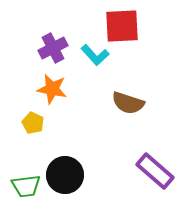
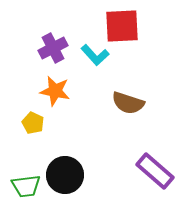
orange star: moved 3 px right, 2 px down
